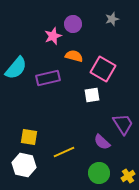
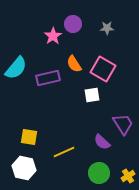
gray star: moved 5 px left, 9 px down; rotated 16 degrees clockwise
pink star: rotated 12 degrees counterclockwise
orange semicircle: moved 8 px down; rotated 138 degrees counterclockwise
white hexagon: moved 3 px down
